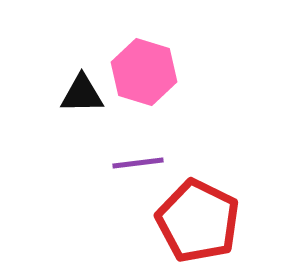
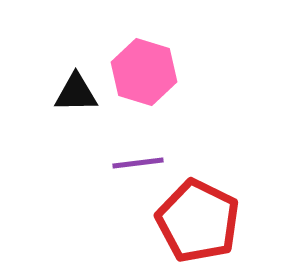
black triangle: moved 6 px left, 1 px up
